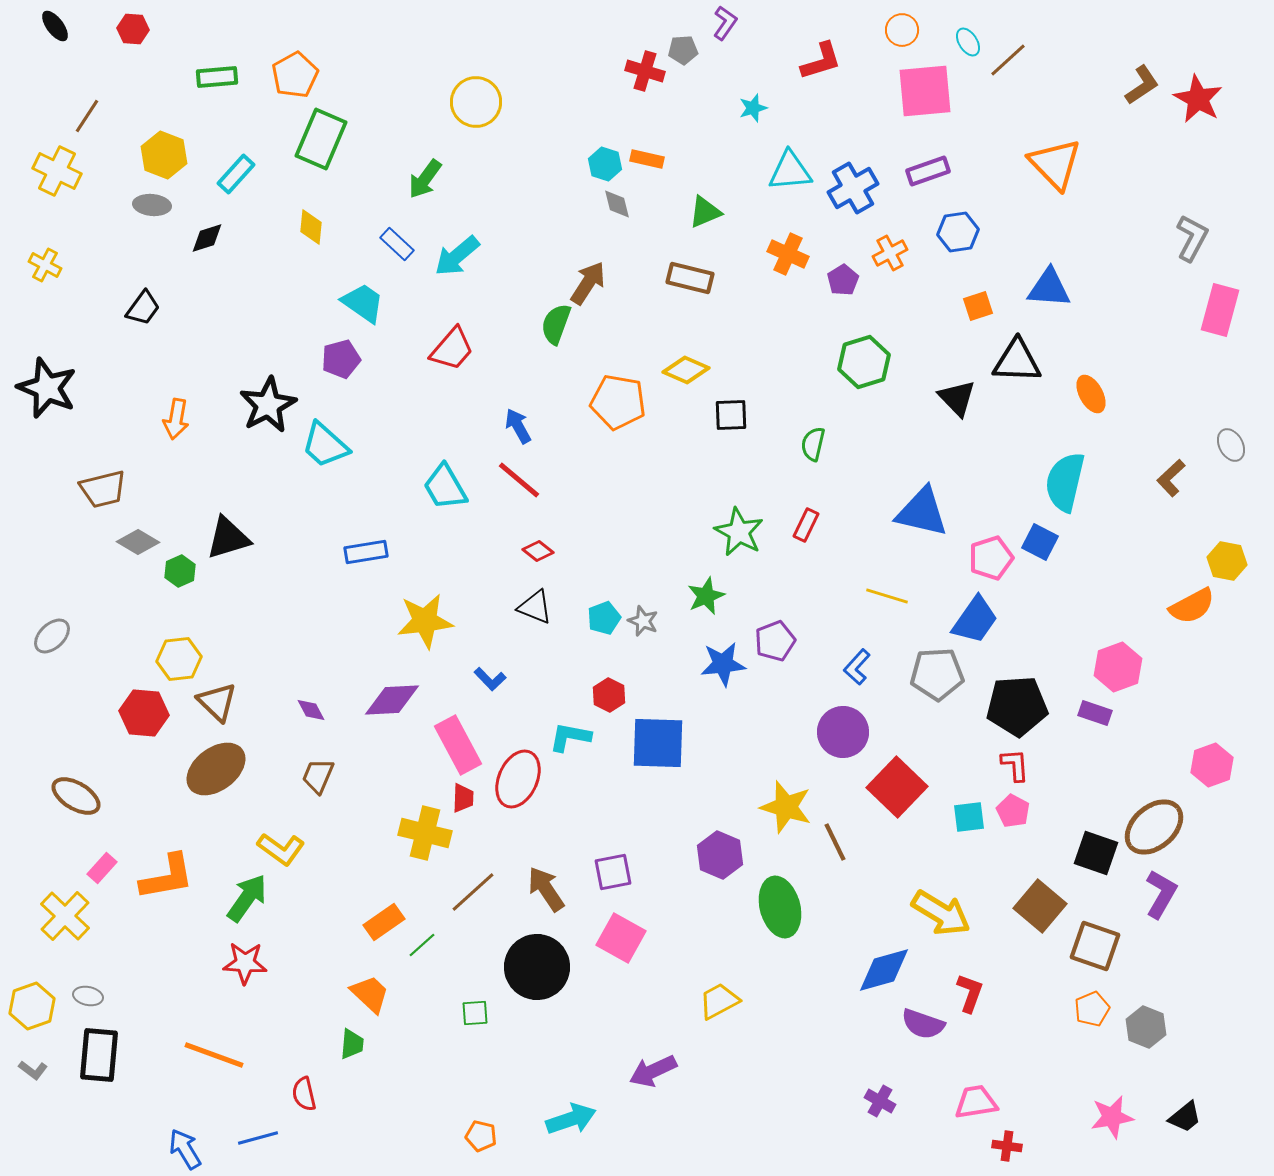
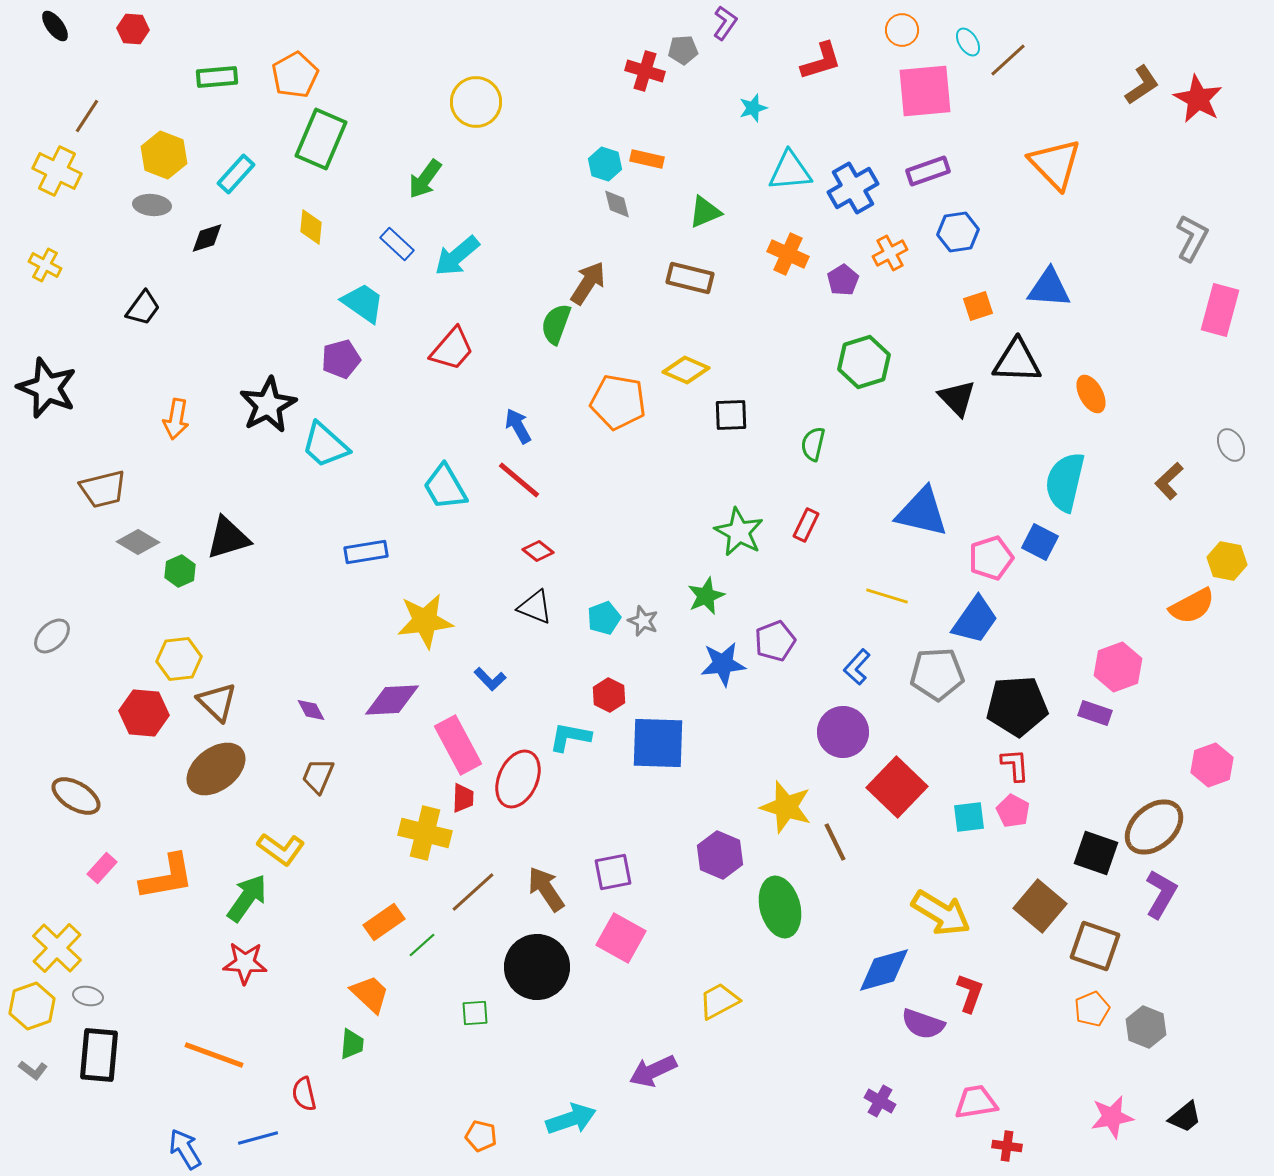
brown L-shape at (1171, 478): moved 2 px left, 3 px down
yellow cross at (65, 916): moved 8 px left, 32 px down
